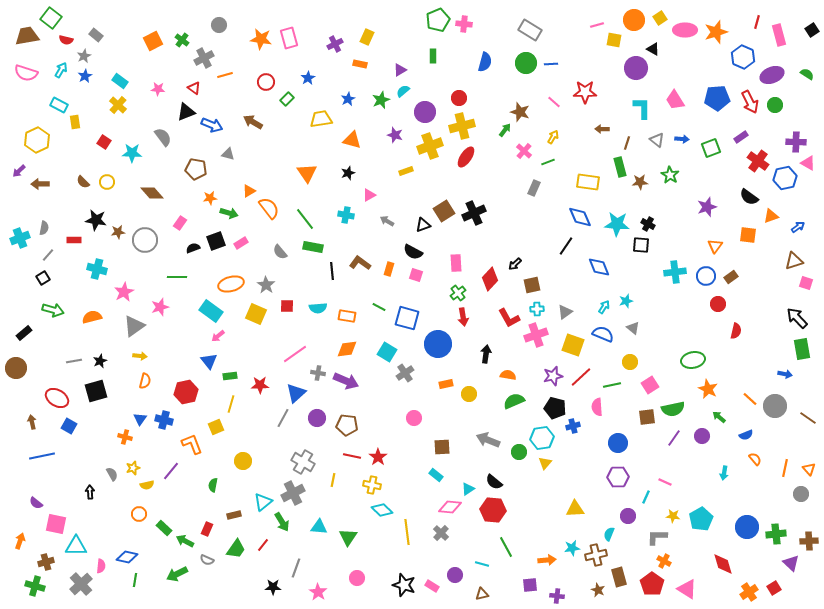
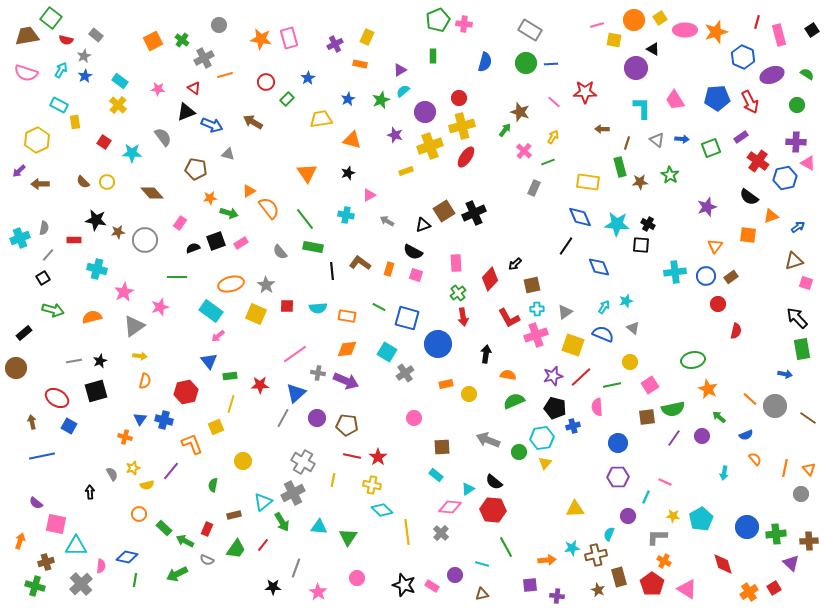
green circle at (775, 105): moved 22 px right
